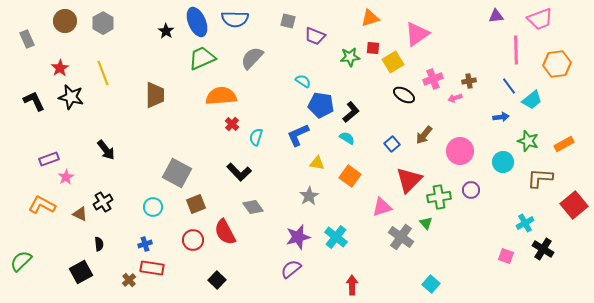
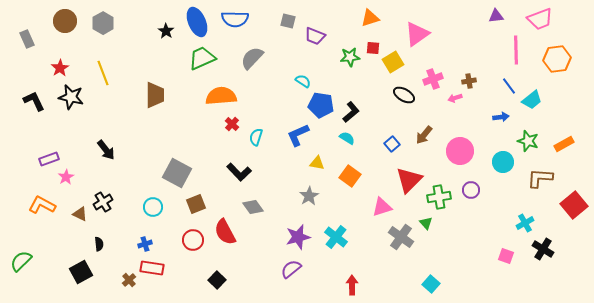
orange hexagon at (557, 64): moved 5 px up
